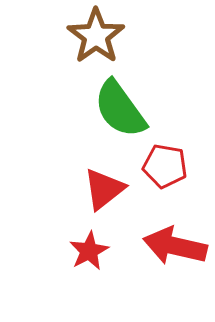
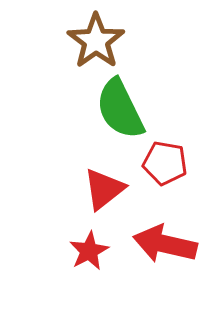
brown star: moved 5 px down
green semicircle: rotated 10 degrees clockwise
red pentagon: moved 3 px up
red arrow: moved 10 px left, 2 px up
